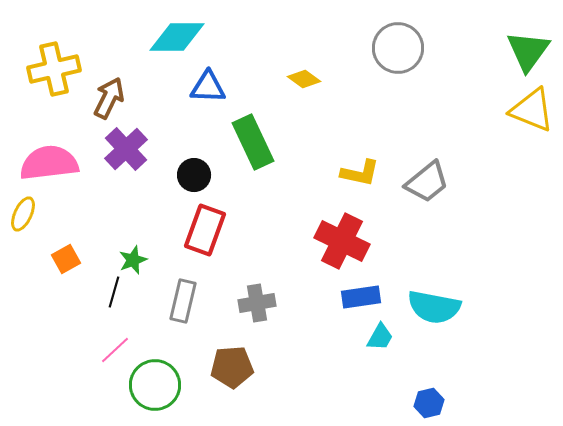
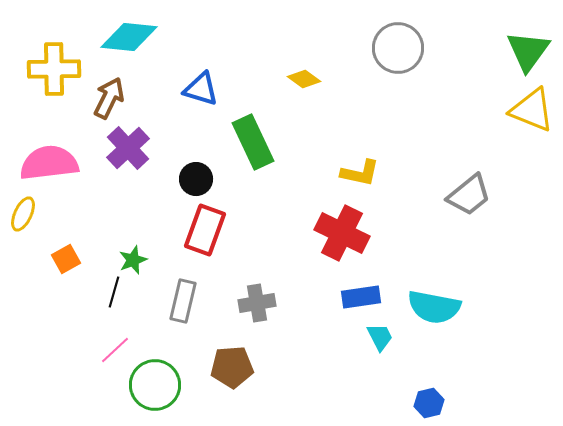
cyan diamond: moved 48 px left; rotated 6 degrees clockwise
yellow cross: rotated 12 degrees clockwise
blue triangle: moved 7 px left, 2 px down; rotated 15 degrees clockwise
purple cross: moved 2 px right, 1 px up
black circle: moved 2 px right, 4 px down
gray trapezoid: moved 42 px right, 13 px down
red cross: moved 8 px up
cyan trapezoid: rotated 56 degrees counterclockwise
